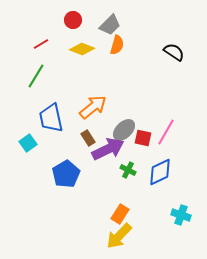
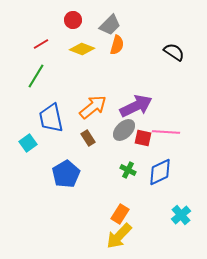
pink line: rotated 64 degrees clockwise
purple arrow: moved 28 px right, 43 px up
cyan cross: rotated 30 degrees clockwise
